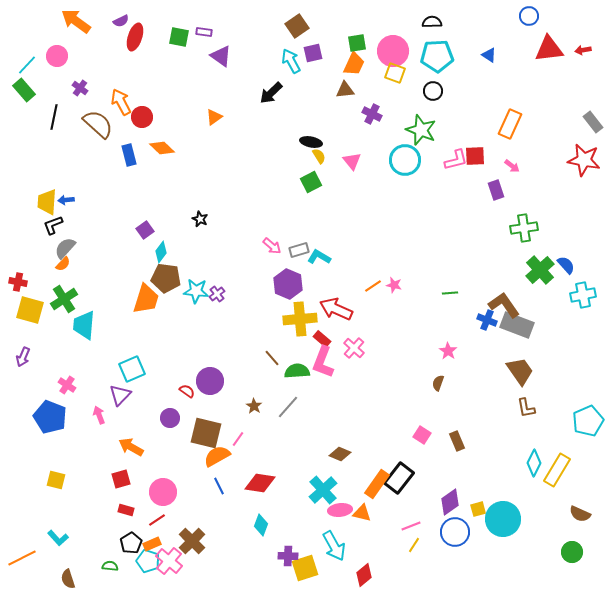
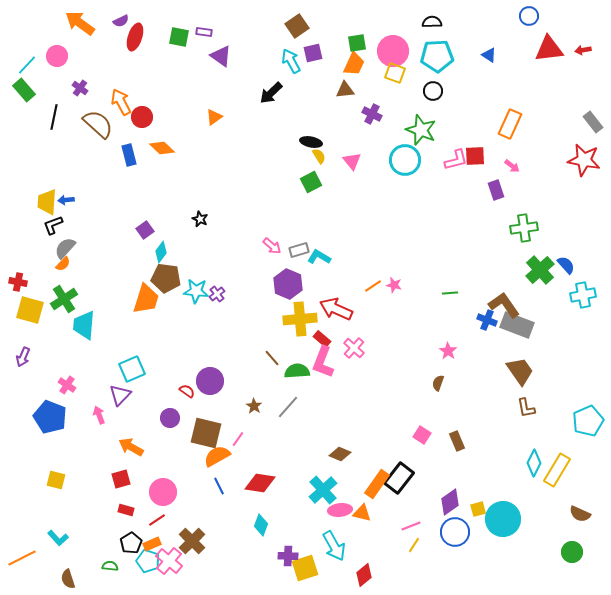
orange arrow at (76, 21): moved 4 px right, 2 px down
